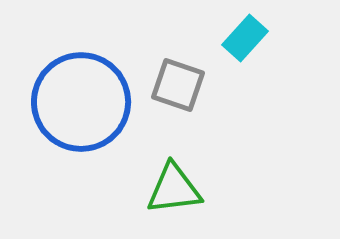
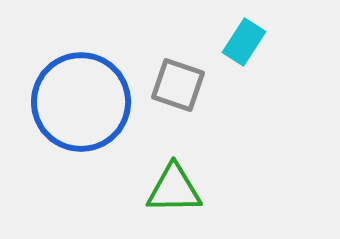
cyan rectangle: moved 1 px left, 4 px down; rotated 9 degrees counterclockwise
green triangle: rotated 6 degrees clockwise
